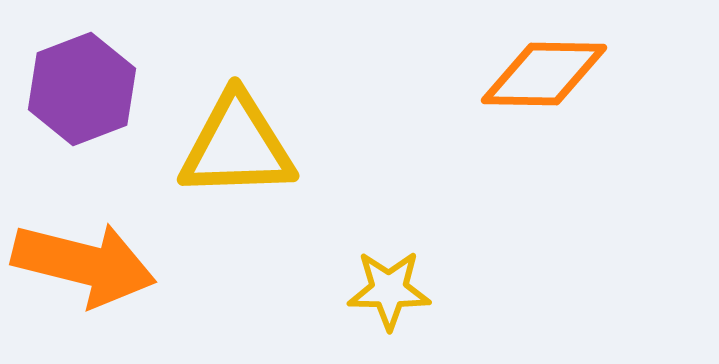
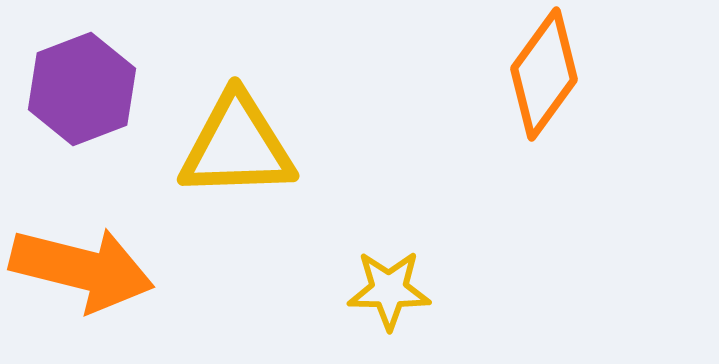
orange diamond: rotated 55 degrees counterclockwise
orange arrow: moved 2 px left, 5 px down
